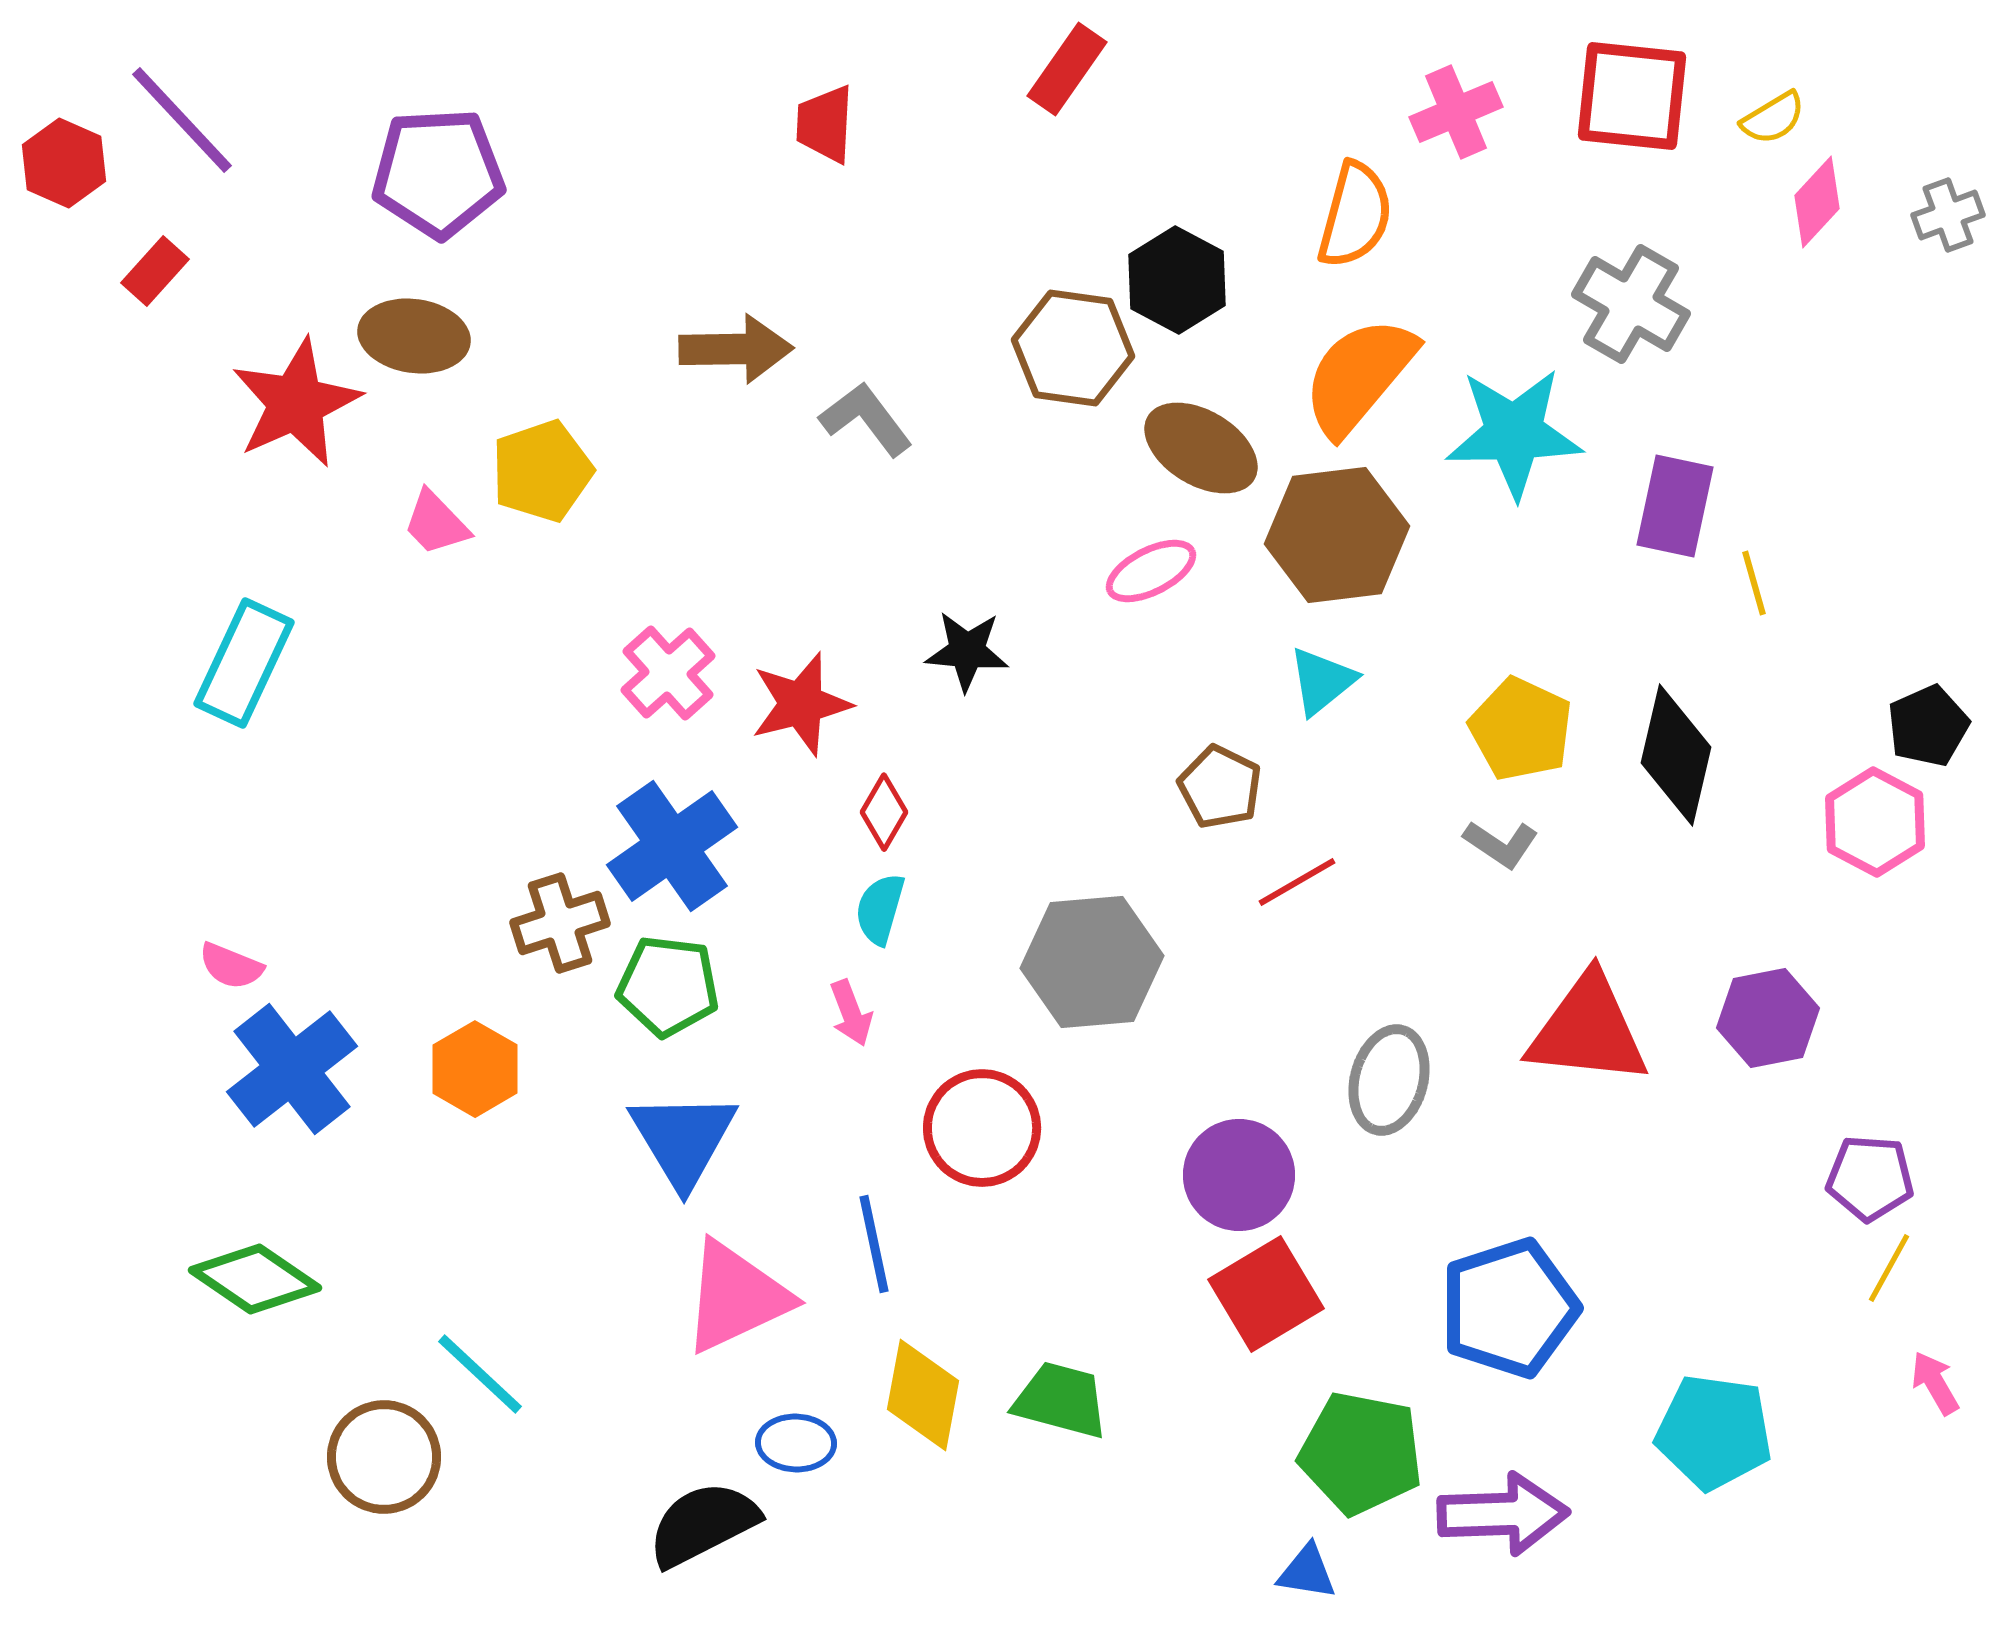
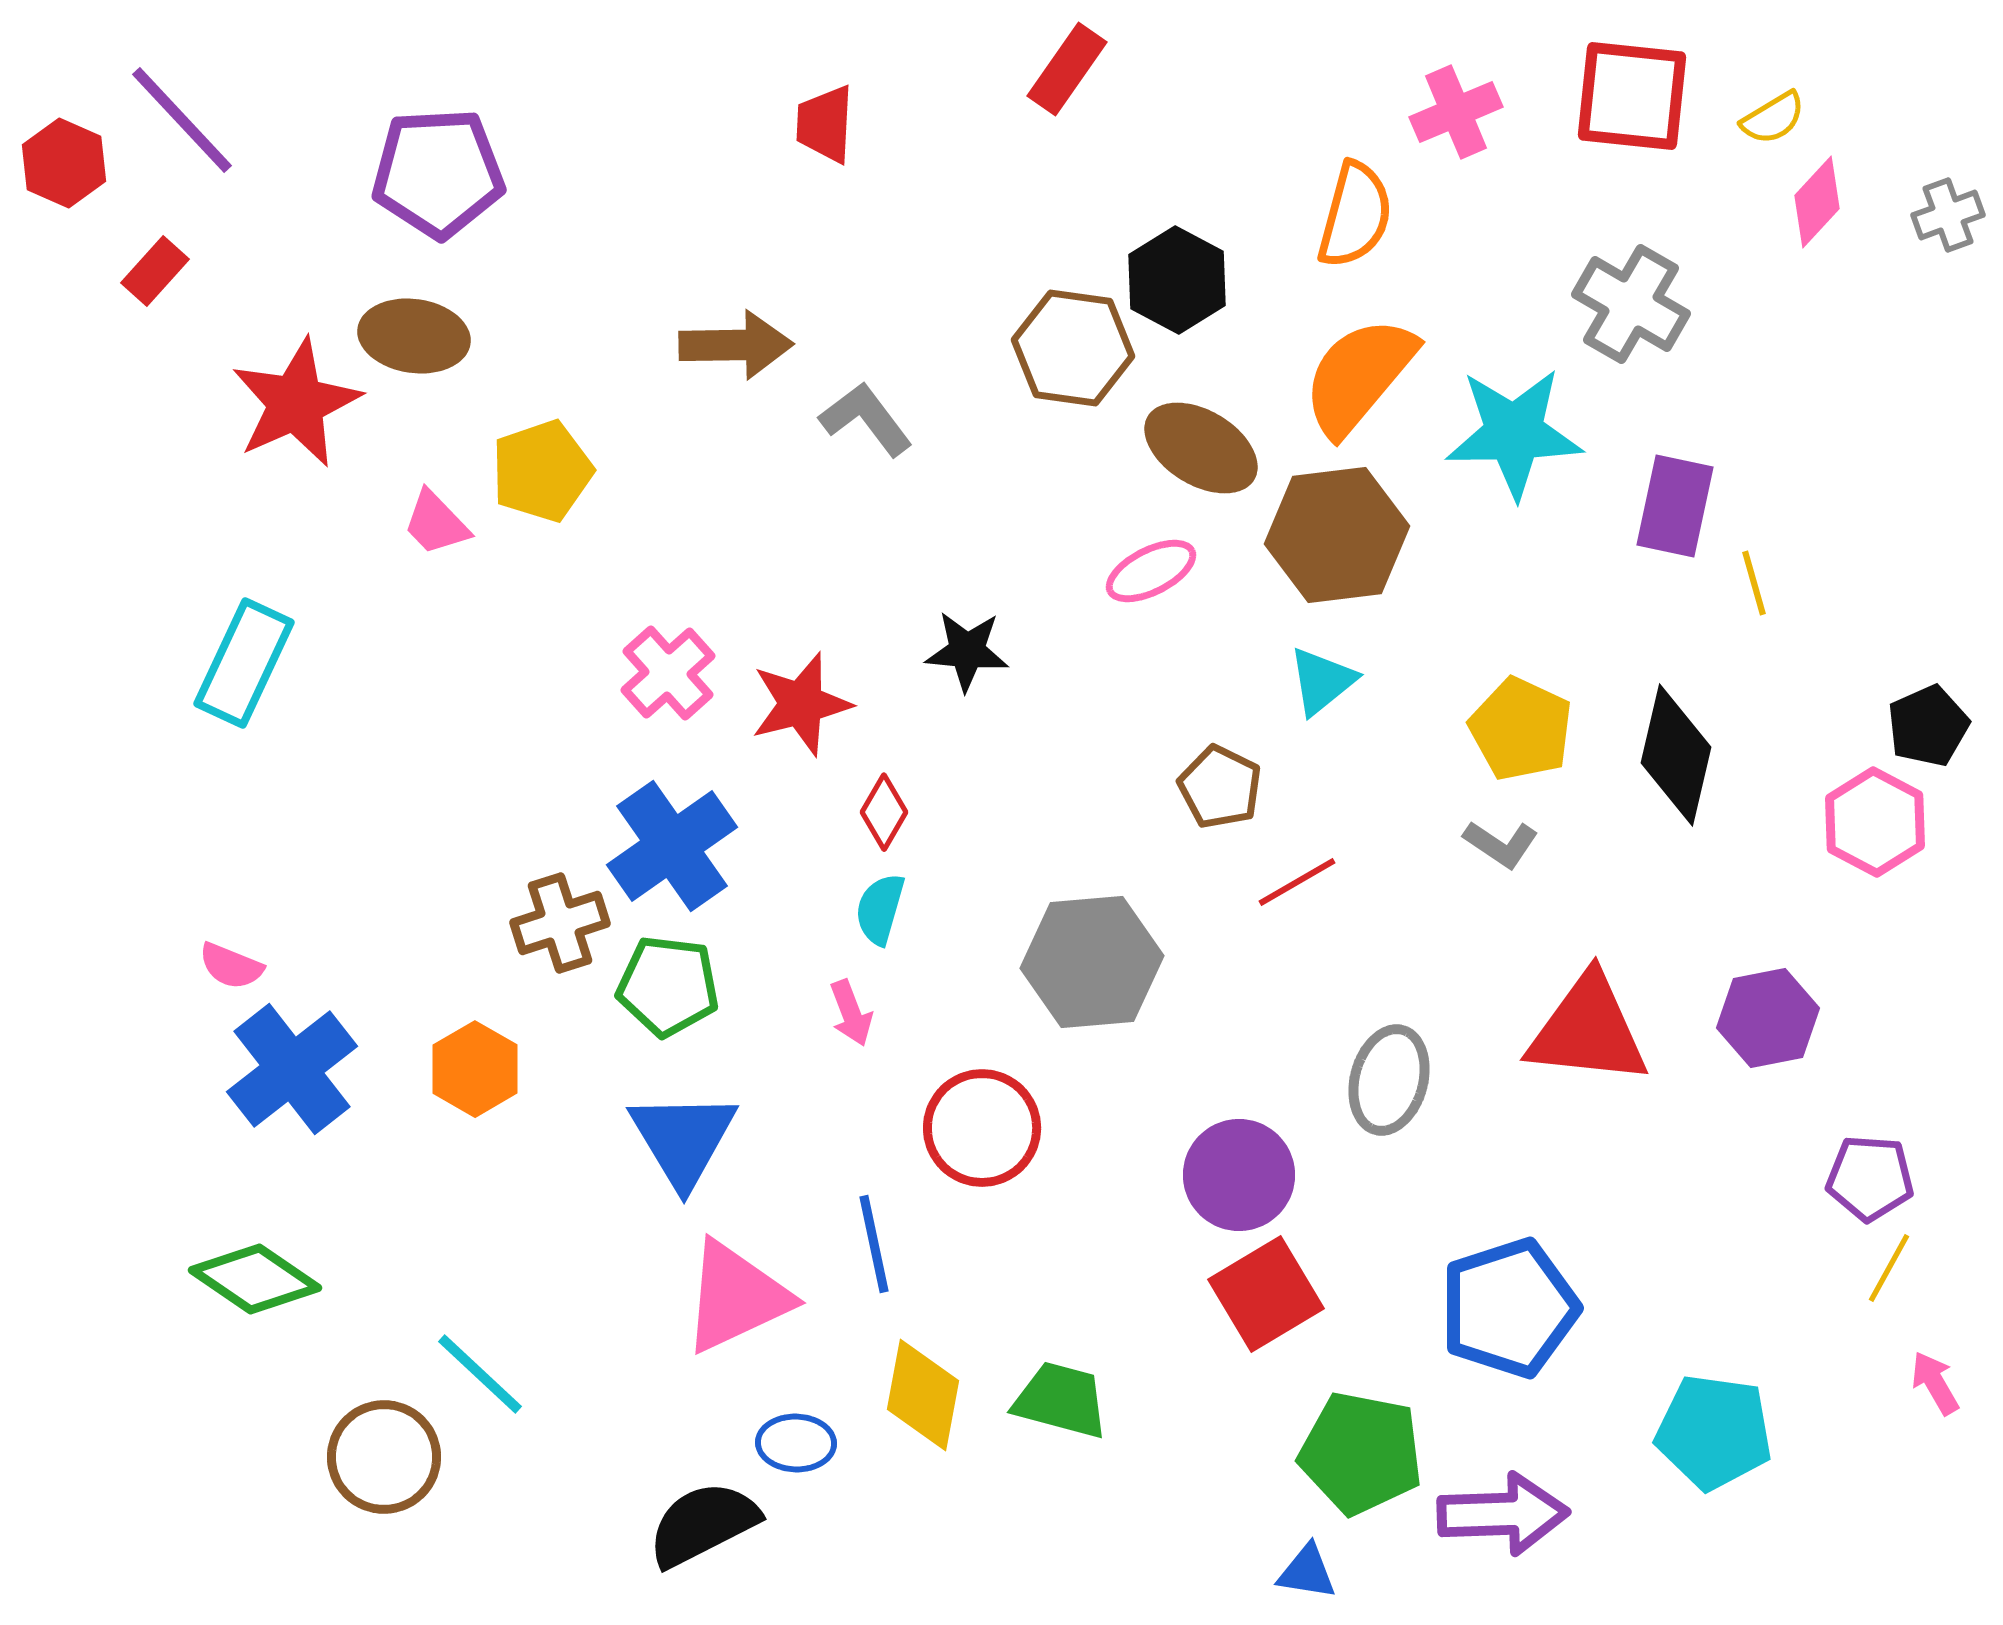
brown arrow at (736, 349): moved 4 px up
